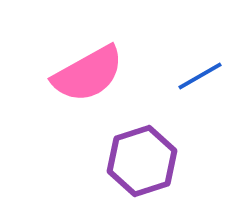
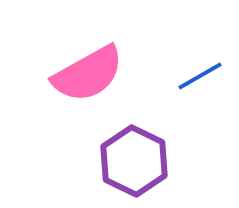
purple hexagon: moved 8 px left; rotated 16 degrees counterclockwise
